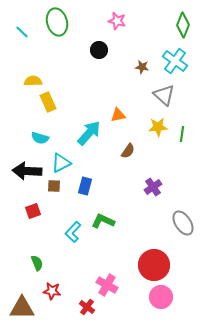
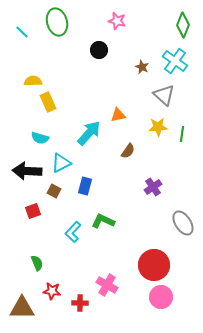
brown star: rotated 16 degrees clockwise
brown square: moved 5 px down; rotated 24 degrees clockwise
red cross: moved 7 px left, 4 px up; rotated 35 degrees counterclockwise
